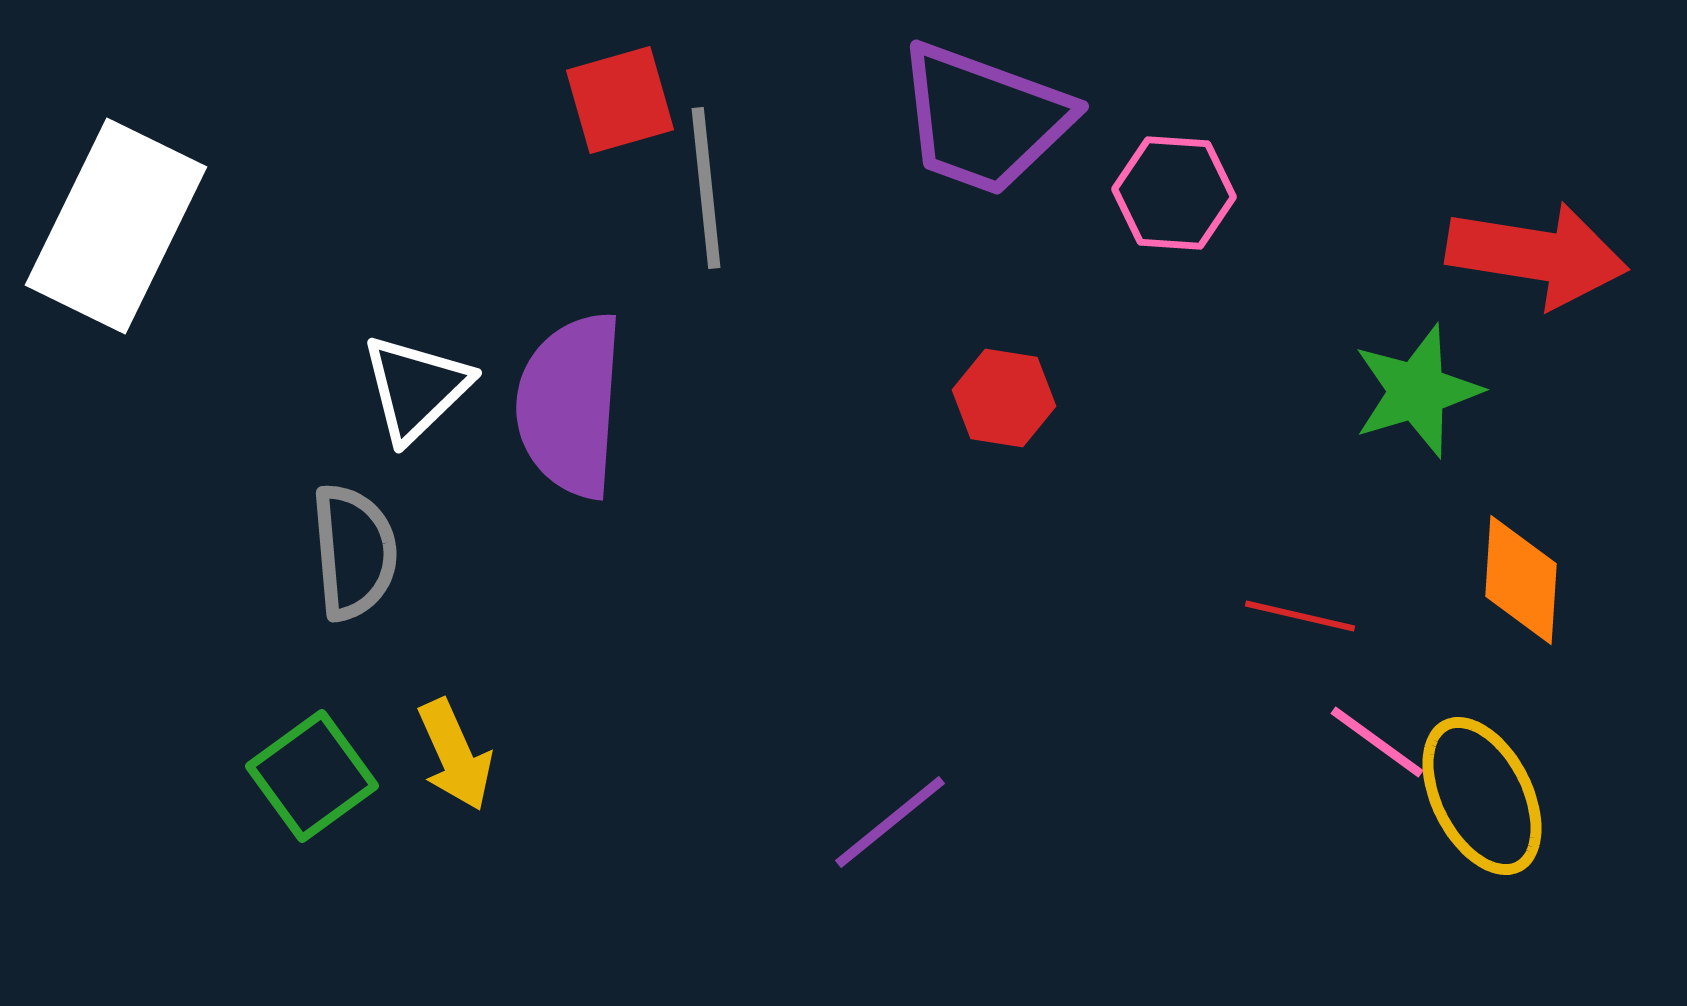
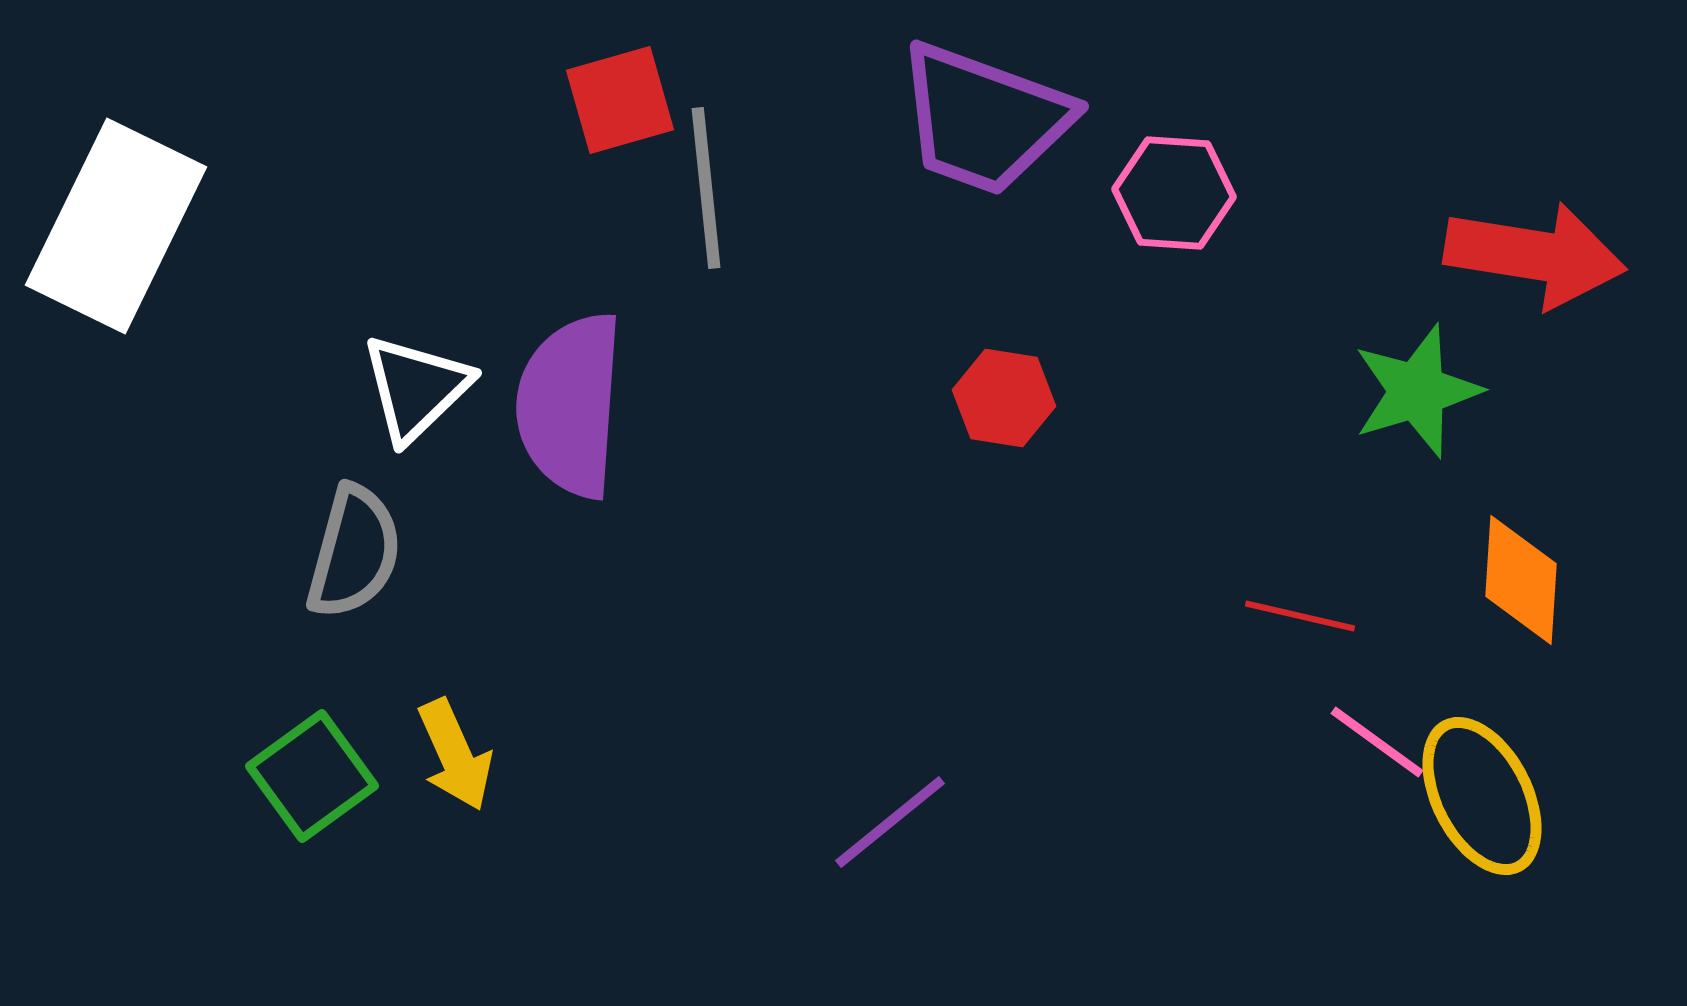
red arrow: moved 2 px left
gray semicircle: rotated 20 degrees clockwise
